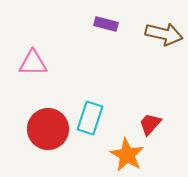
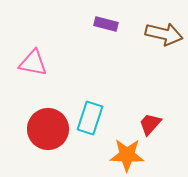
pink triangle: rotated 12 degrees clockwise
orange star: rotated 28 degrees counterclockwise
